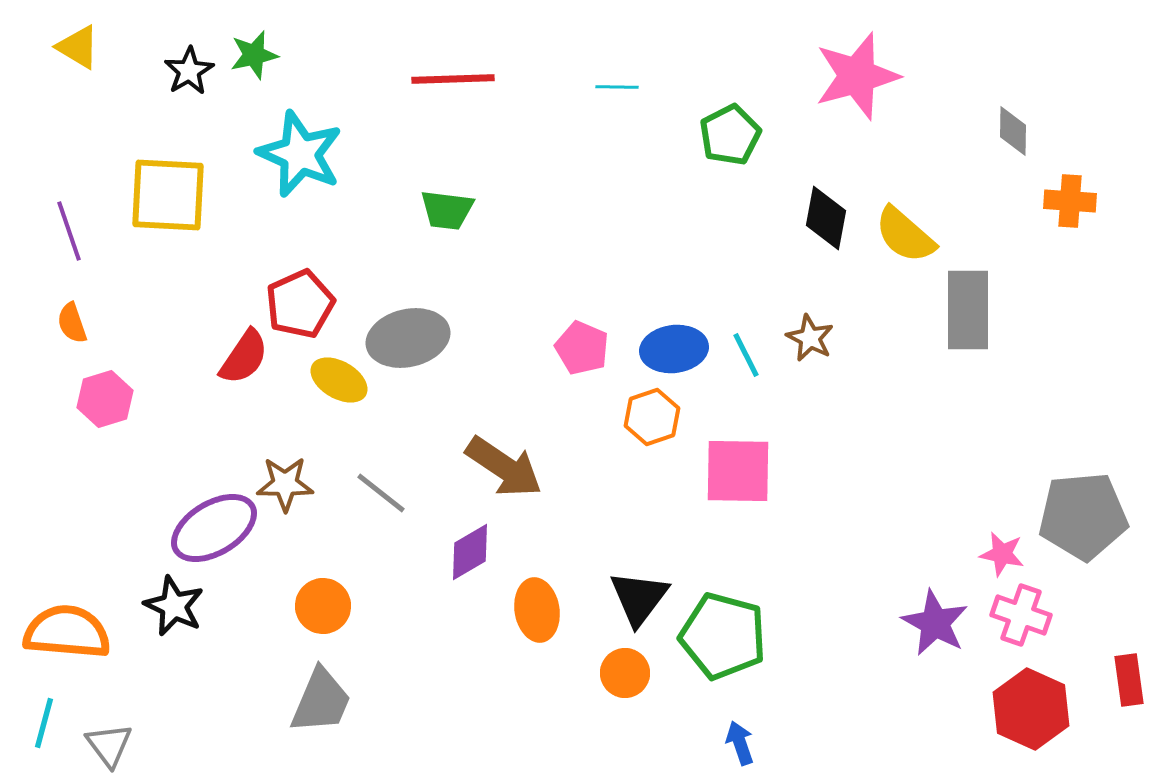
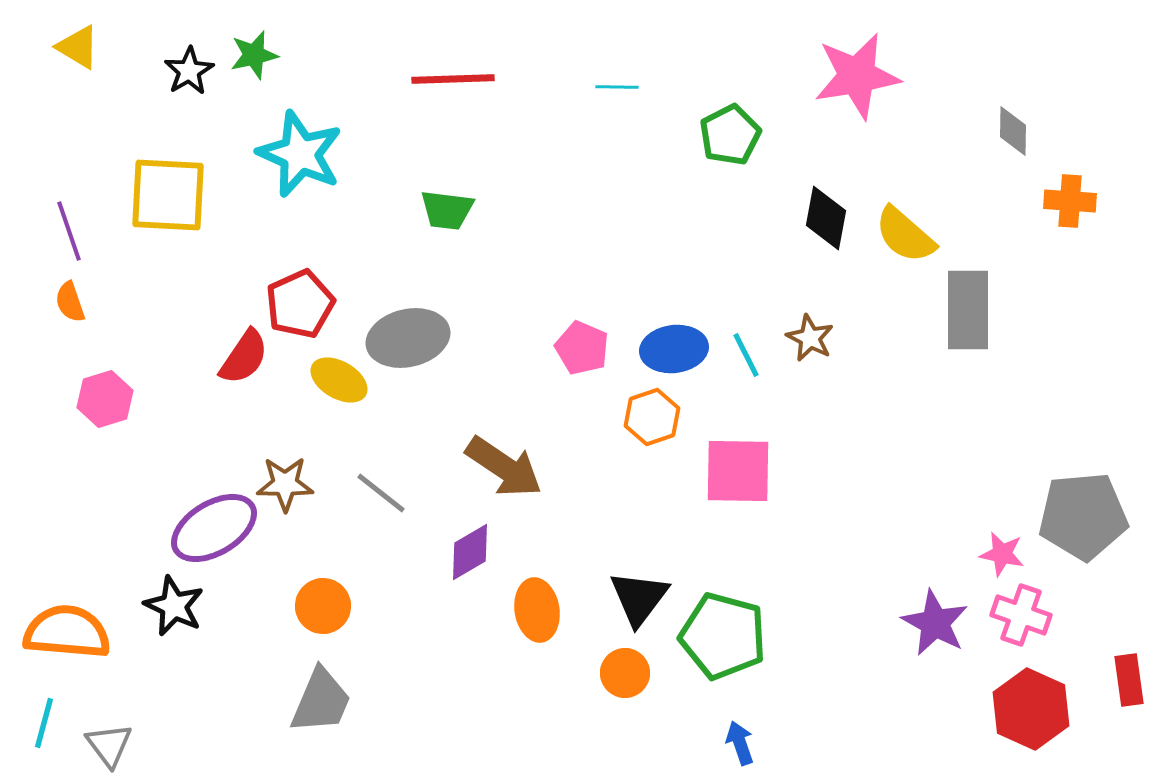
pink star at (857, 76): rotated 6 degrees clockwise
orange semicircle at (72, 323): moved 2 px left, 21 px up
